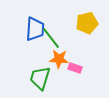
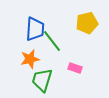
green line: moved 1 px right, 3 px down
orange star: moved 29 px left; rotated 18 degrees counterclockwise
green trapezoid: moved 2 px right, 2 px down
